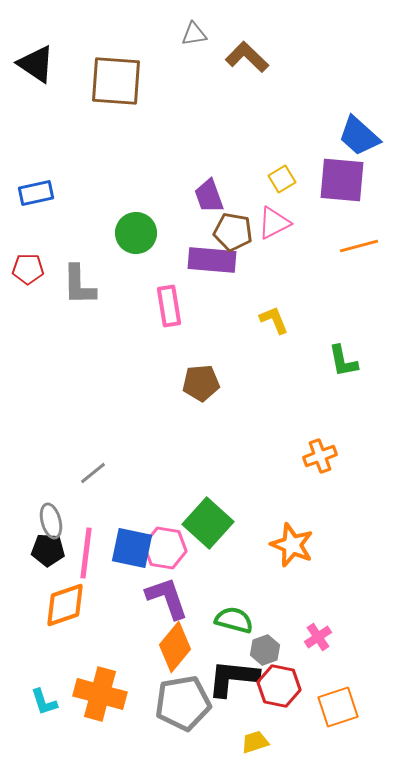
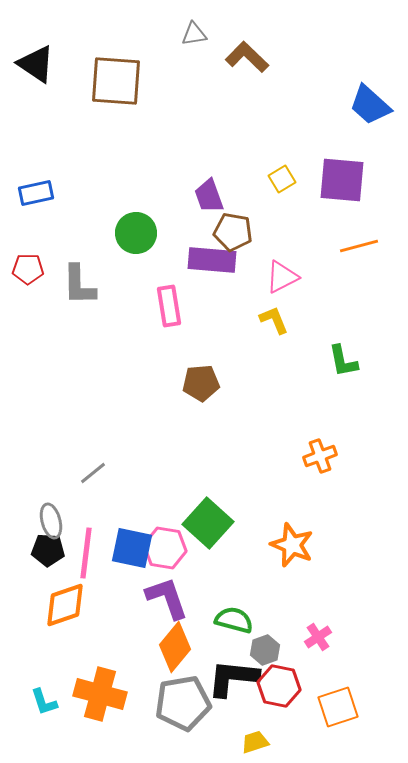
blue trapezoid at (359, 136): moved 11 px right, 31 px up
pink triangle at (274, 223): moved 8 px right, 54 px down
